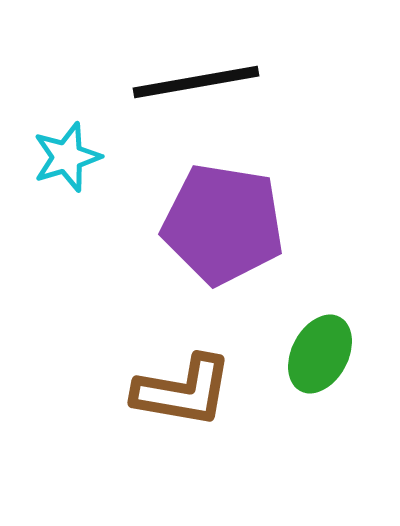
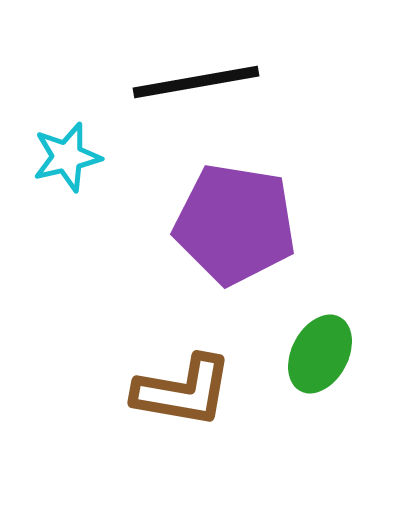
cyan star: rotated 4 degrees clockwise
purple pentagon: moved 12 px right
